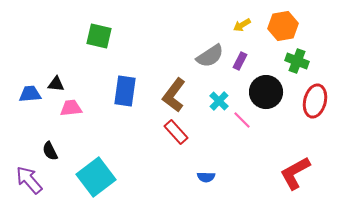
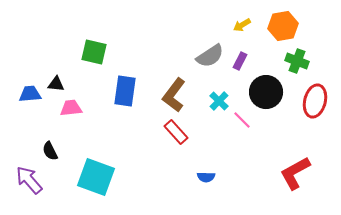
green square: moved 5 px left, 16 px down
cyan square: rotated 33 degrees counterclockwise
